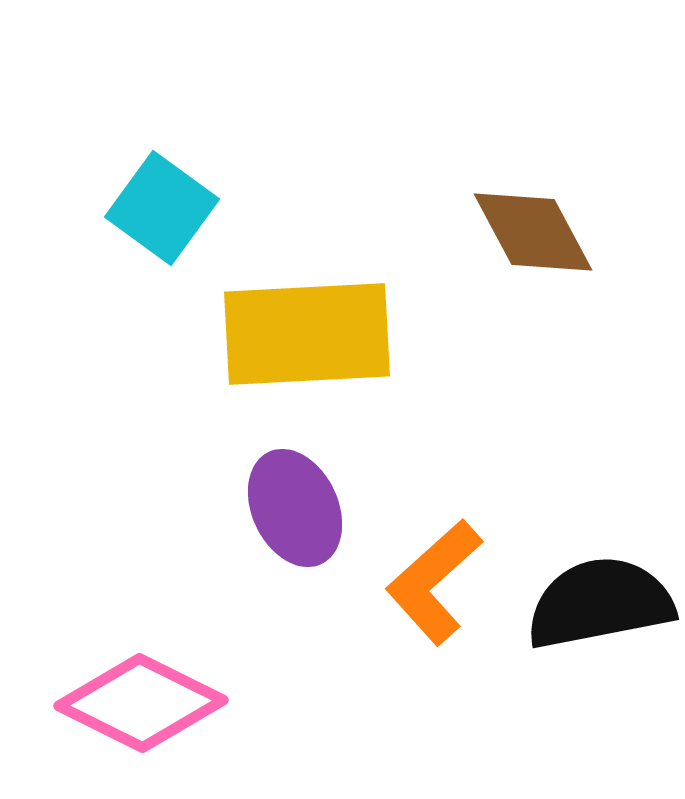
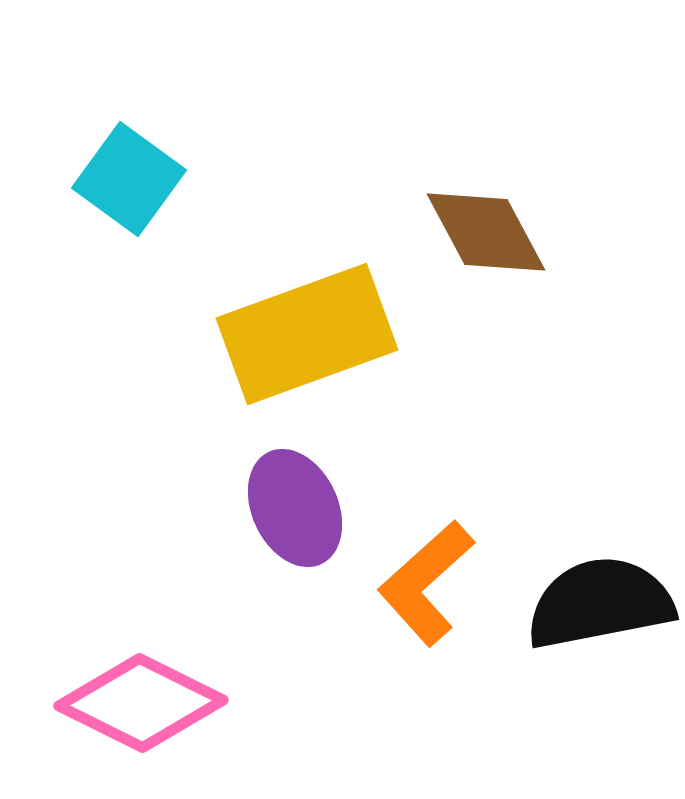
cyan square: moved 33 px left, 29 px up
brown diamond: moved 47 px left
yellow rectangle: rotated 17 degrees counterclockwise
orange L-shape: moved 8 px left, 1 px down
